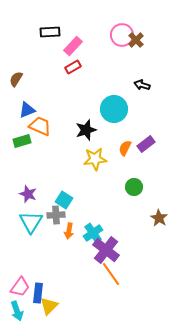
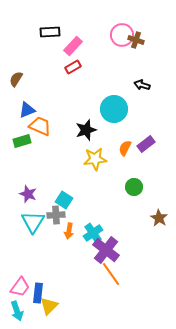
brown cross: rotated 28 degrees counterclockwise
cyan triangle: moved 2 px right
